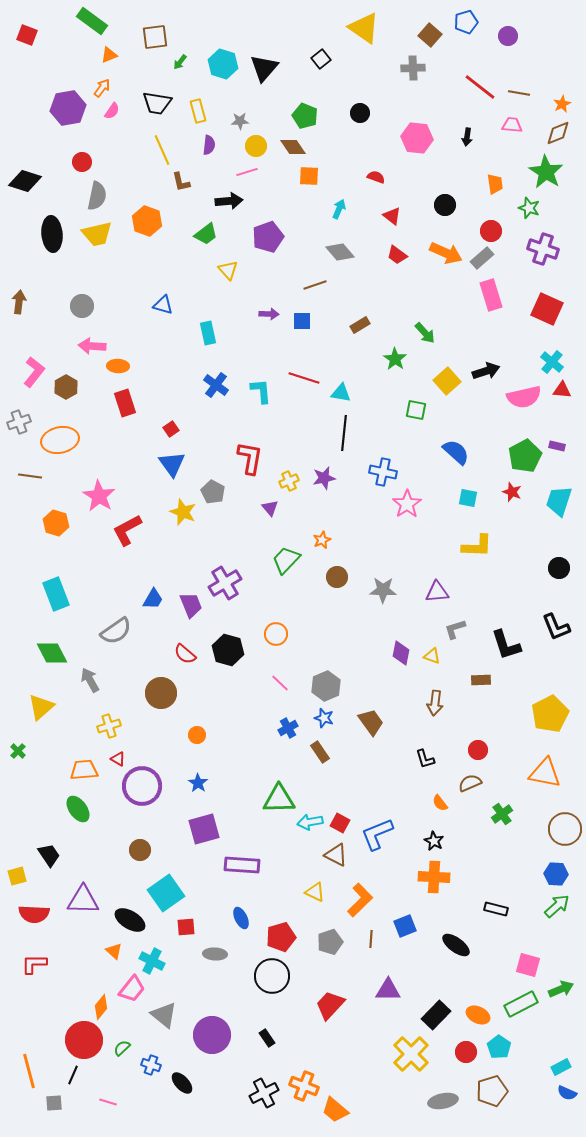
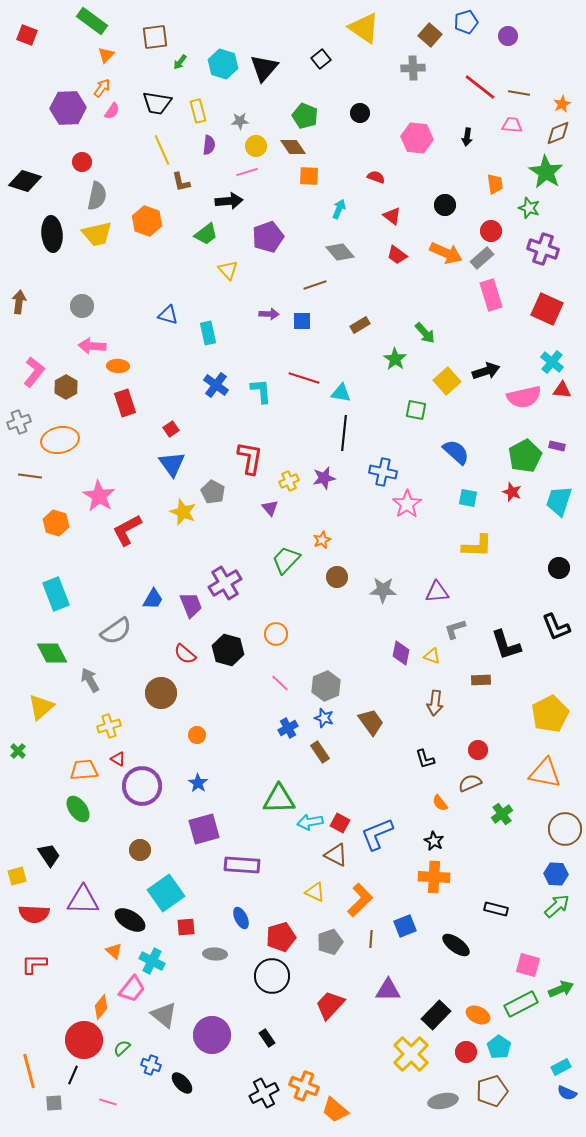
orange triangle at (109, 55): moved 3 px left; rotated 24 degrees counterclockwise
purple hexagon at (68, 108): rotated 8 degrees clockwise
blue triangle at (163, 305): moved 5 px right, 10 px down
